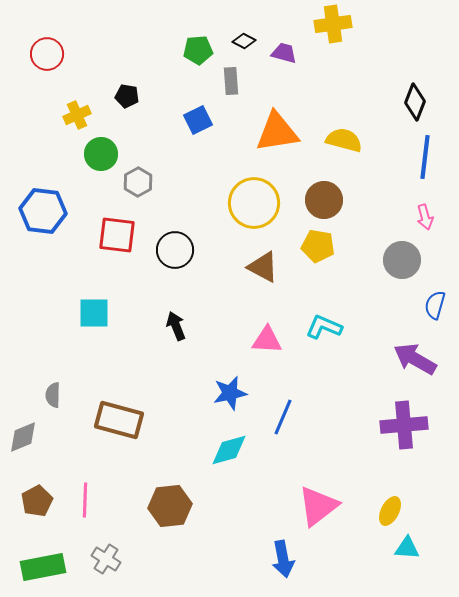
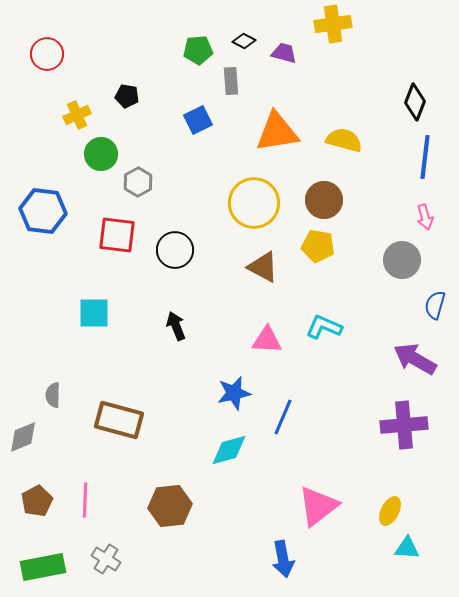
blue star at (230, 393): moved 4 px right
